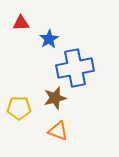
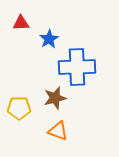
blue cross: moved 2 px right, 1 px up; rotated 9 degrees clockwise
